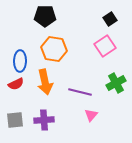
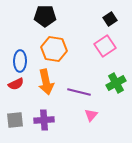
orange arrow: moved 1 px right
purple line: moved 1 px left
